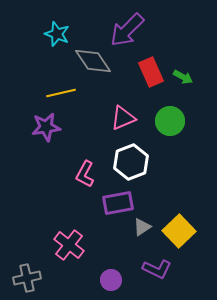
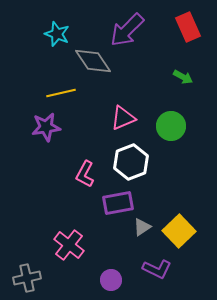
red rectangle: moved 37 px right, 45 px up
green circle: moved 1 px right, 5 px down
